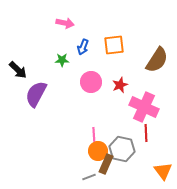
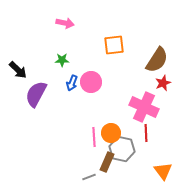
blue arrow: moved 11 px left, 36 px down
red star: moved 43 px right, 2 px up
orange circle: moved 13 px right, 18 px up
brown rectangle: moved 1 px right, 2 px up
